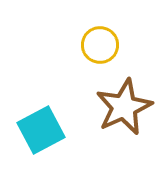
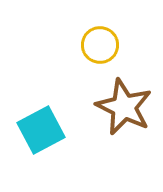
brown star: rotated 22 degrees counterclockwise
